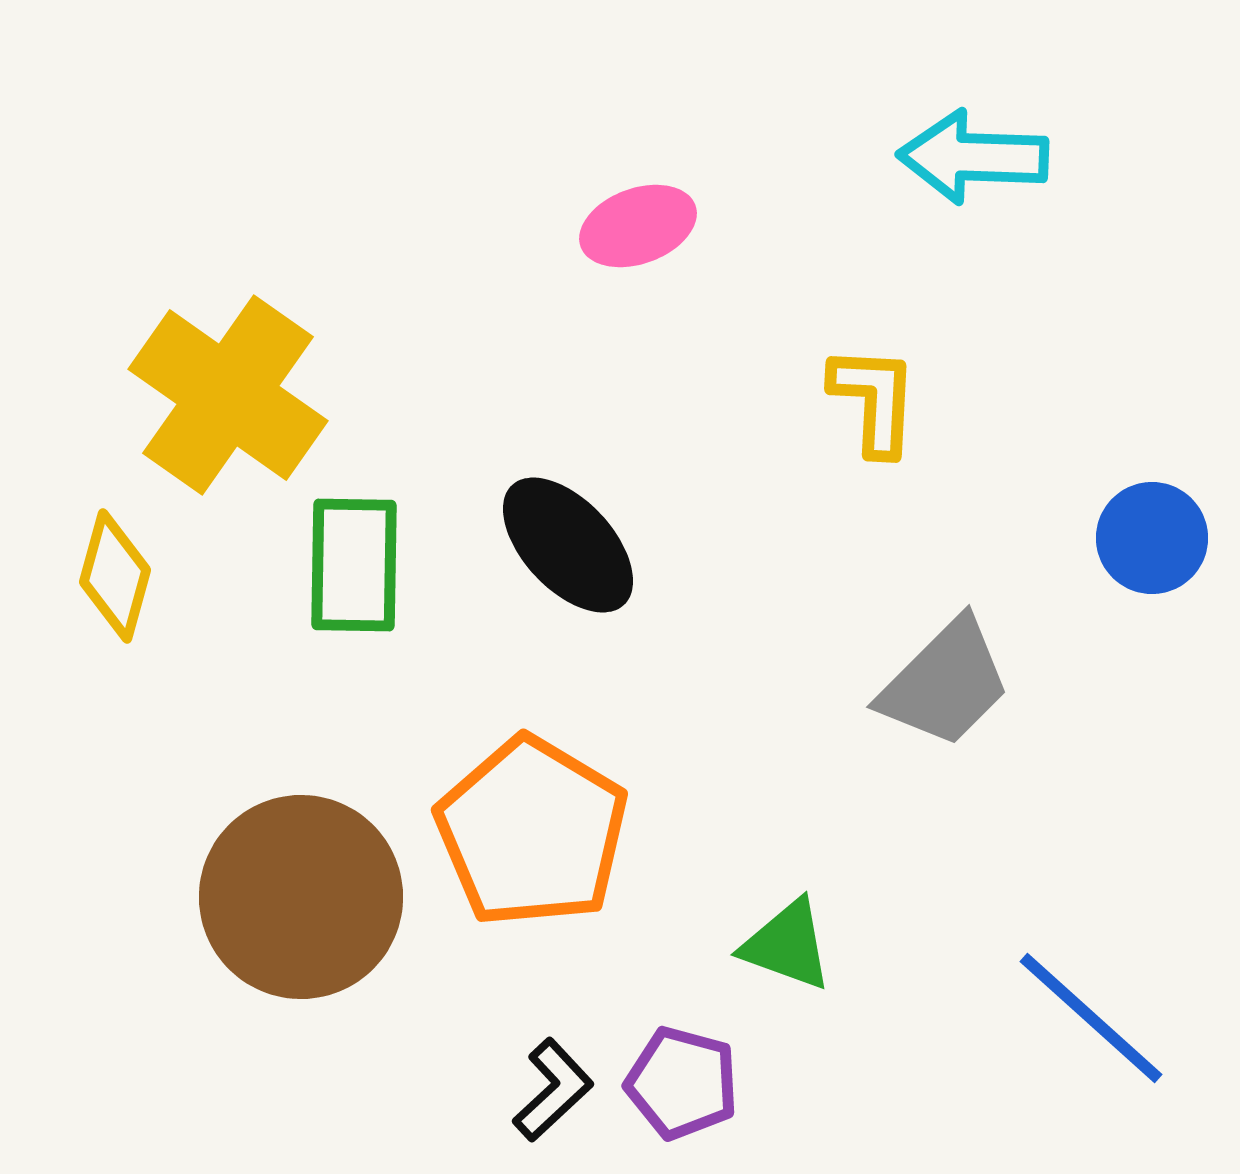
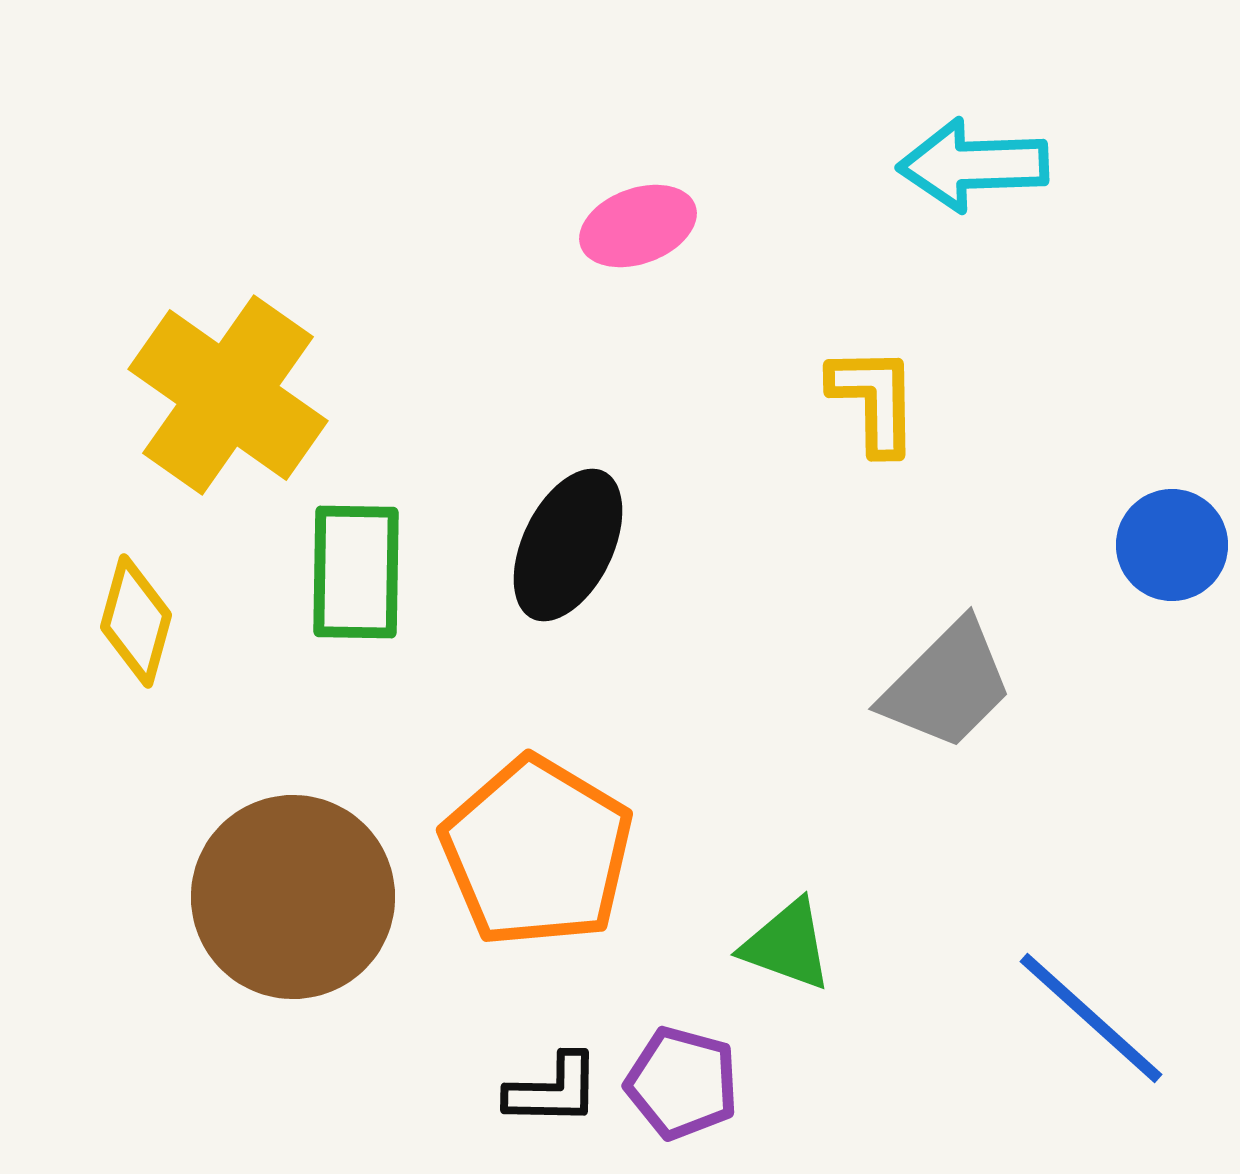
cyan arrow: moved 8 px down; rotated 4 degrees counterclockwise
yellow L-shape: rotated 4 degrees counterclockwise
blue circle: moved 20 px right, 7 px down
black ellipse: rotated 69 degrees clockwise
green rectangle: moved 2 px right, 7 px down
yellow diamond: moved 21 px right, 45 px down
gray trapezoid: moved 2 px right, 2 px down
orange pentagon: moved 5 px right, 20 px down
brown circle: moved 8 px left
black L-shape: rotated 44 degrees clockwise
